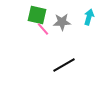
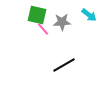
cyan arrow: moved 2 px up; rotated 112 degrees clockwise
